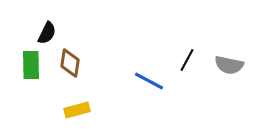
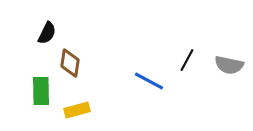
green rectangle: moved 10 px right, 26 px down
